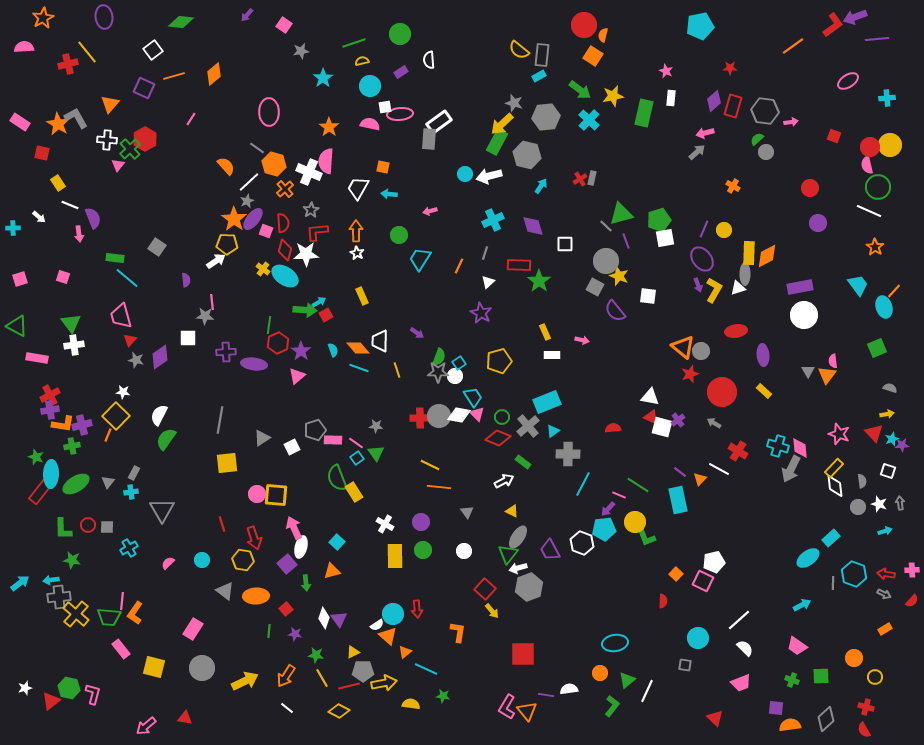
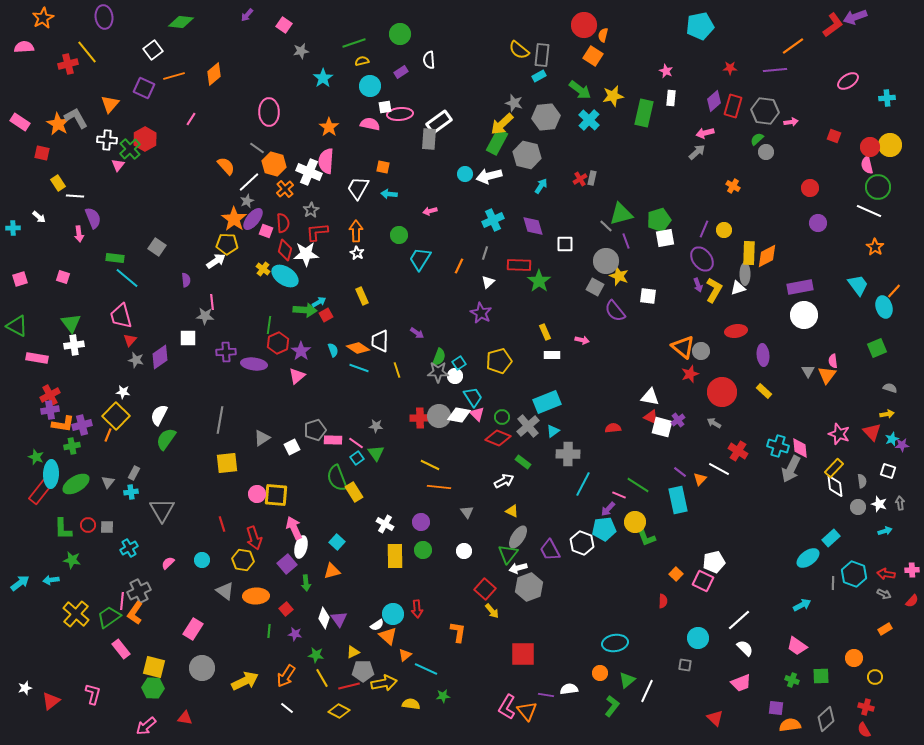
purple line at (877, 39): moved 102 px left, 31 px down
white line at (70, 205): moved 5 px right, 9 px up; rotated 18 degrees counterclockwise
orange diamond at (358, 348): rotated 15 degrees counterclockwise
red triangle at (874, 433): moved 2 px left, 1 px up
gray cross at (59, 597): moved 80 px right, 6 px up; rotated 20 degrees counterclockwise
green trapezoid at (109, 617): rotated 140 degrees clockwise
orange triangle at (405, 652): moved 3 px down
green hexagon at (69, 688): moved 84 px right; rotated 10 degrees counterclockwise
green star at (443, 696): rotated 16 degrees counterclockwise
